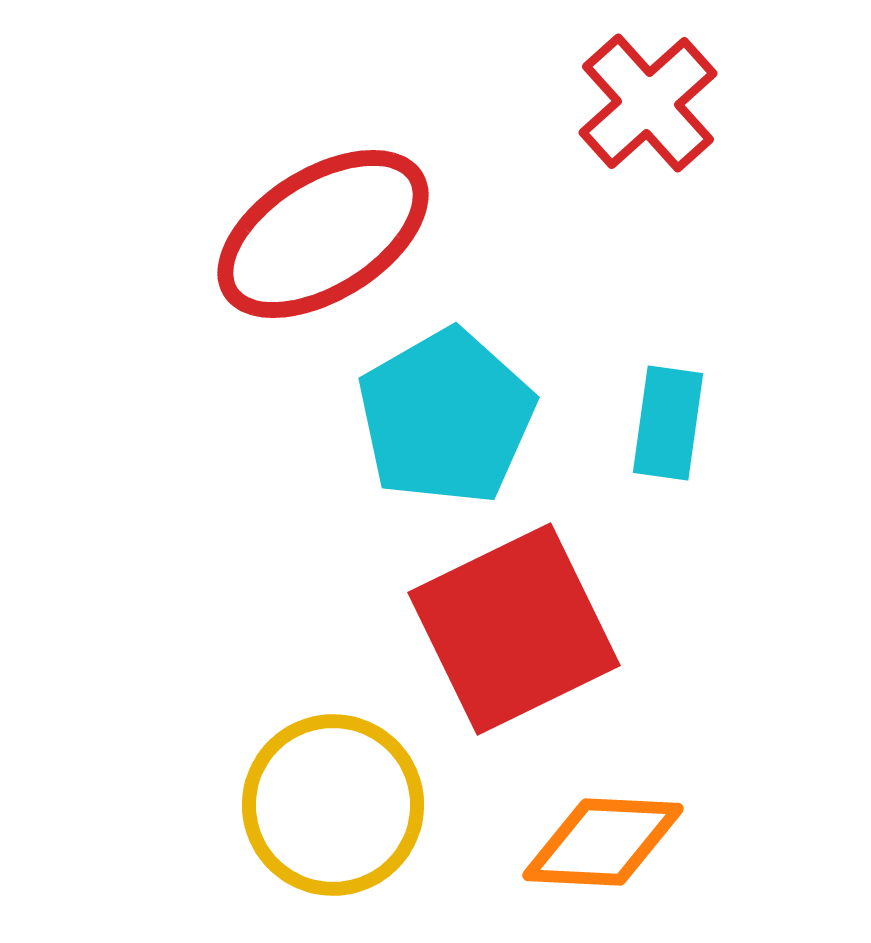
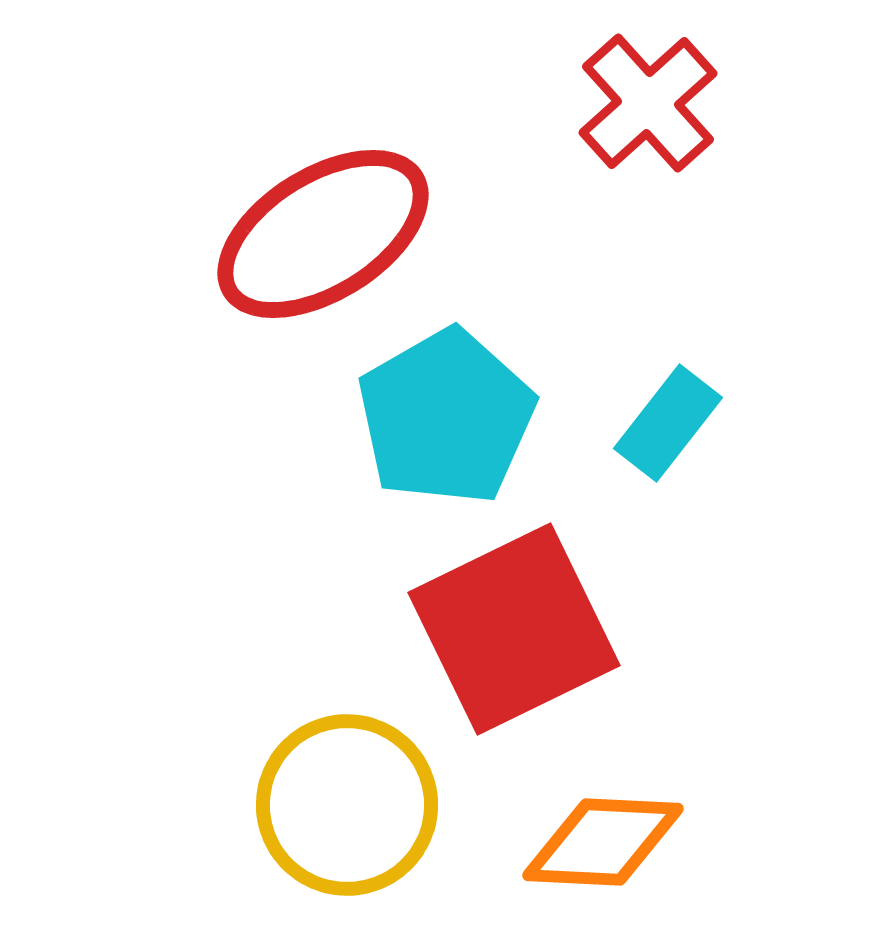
cyan rectangle: rotated 30 degrees clockwise
yellow circle: moved 14 px right
